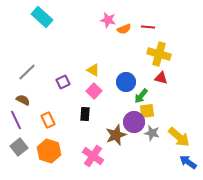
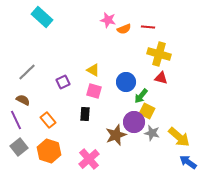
pink square: rotated 28 degrees counterclockwise
yellow square: rotated 35 degrees clockwise
orange rectangle: rotated 14 degrees counterclockwise
pink cross: moved 4 px left, 3 px down; rotated 15 degrees clockwise
